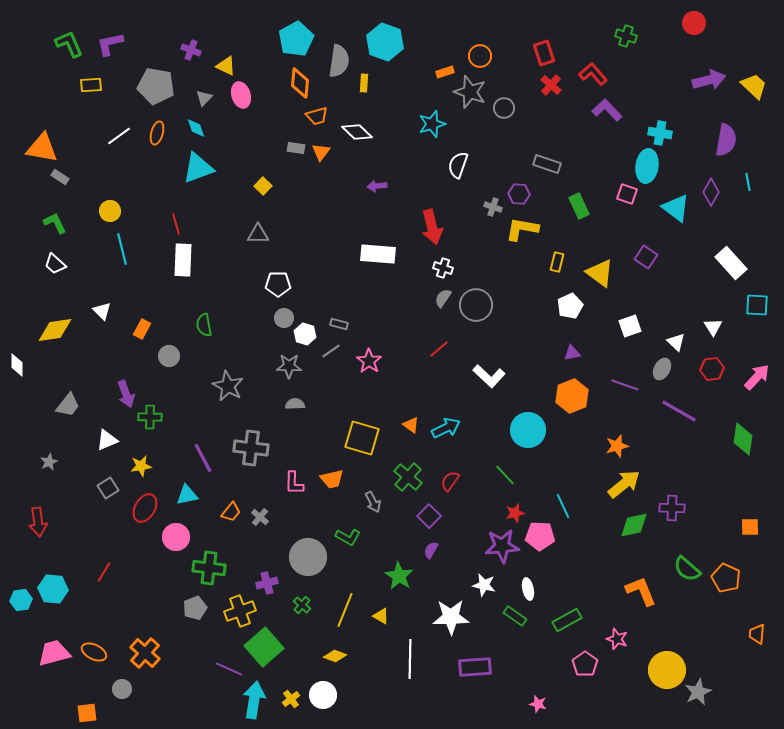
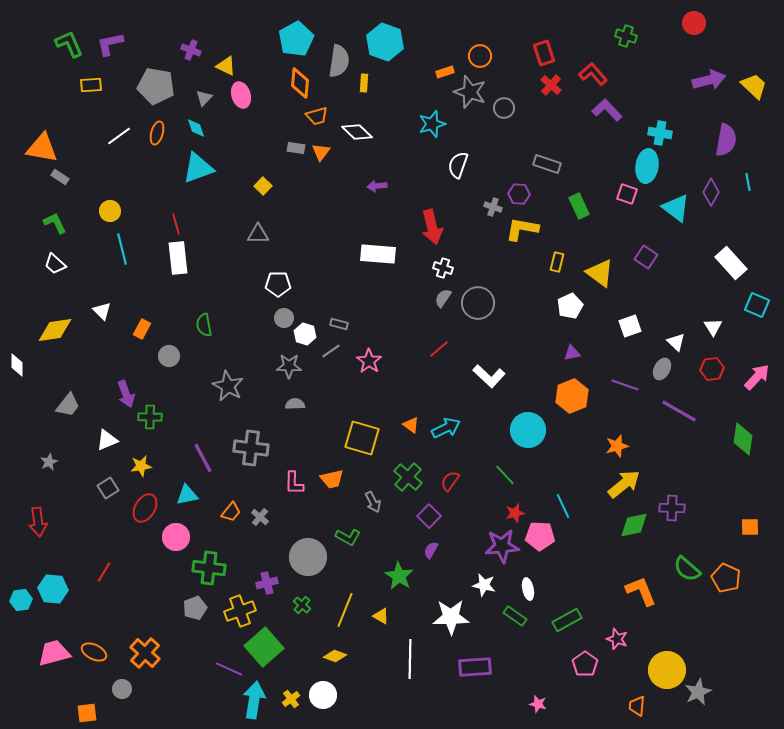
white rectangle at (183, 260): moved 5 px left, 2 px up; rotated 8 degrees counterclockwise
gray circle at (476, 305): moved 2 px right, 2 px up
cyan square at (757, 305): rotated 20 degrees clockwise
orange trapezoid at (757, 634): moved 120 px left, 72 px down
